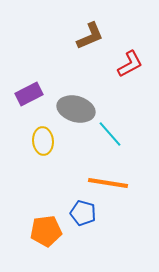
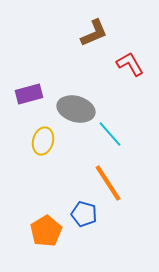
brown L-shape: moved 4 px right, 3 px up
red L-shape: rotated 92 degrees counterclockwise
purple rectangle: rotated 12 degrees clockwise
yellow ellipse: rotated 20 degrees clockwise
orange line: rotated 48 degrees clockwise
blue pentagon: moved 1 px right, 1 px down
orange pentagon: rotated 24 degrees counterclockwise
